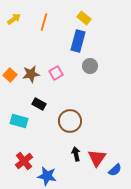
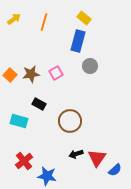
black arrow: rotated 96 degrees counterclockwise
